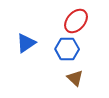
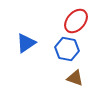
blue hexagon: rotated 10 degrees clockwise
brown triangle: rotated 24 degrees counterclockwise
